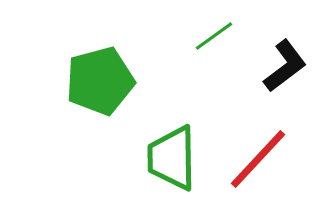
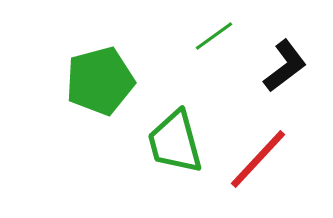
green trapezoid: moved 3 px right, 16 px up; rotated 14 degrees counterclockwise
